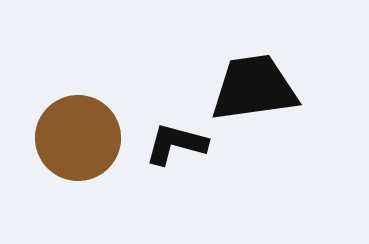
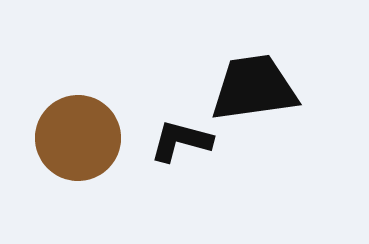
black L-shape: moved 5 px right, 3 px up
